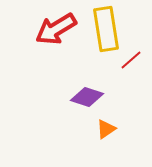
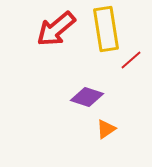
red arrow: rotated 9 degrees counterclockwise
